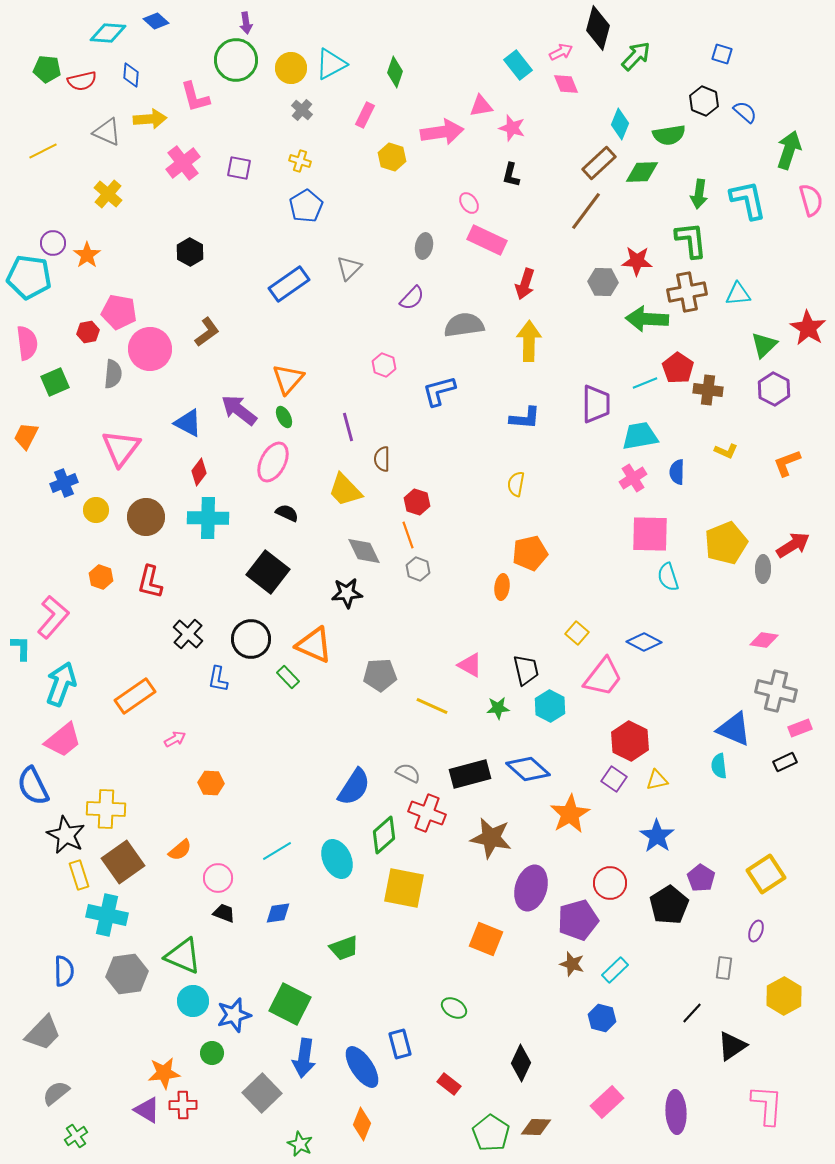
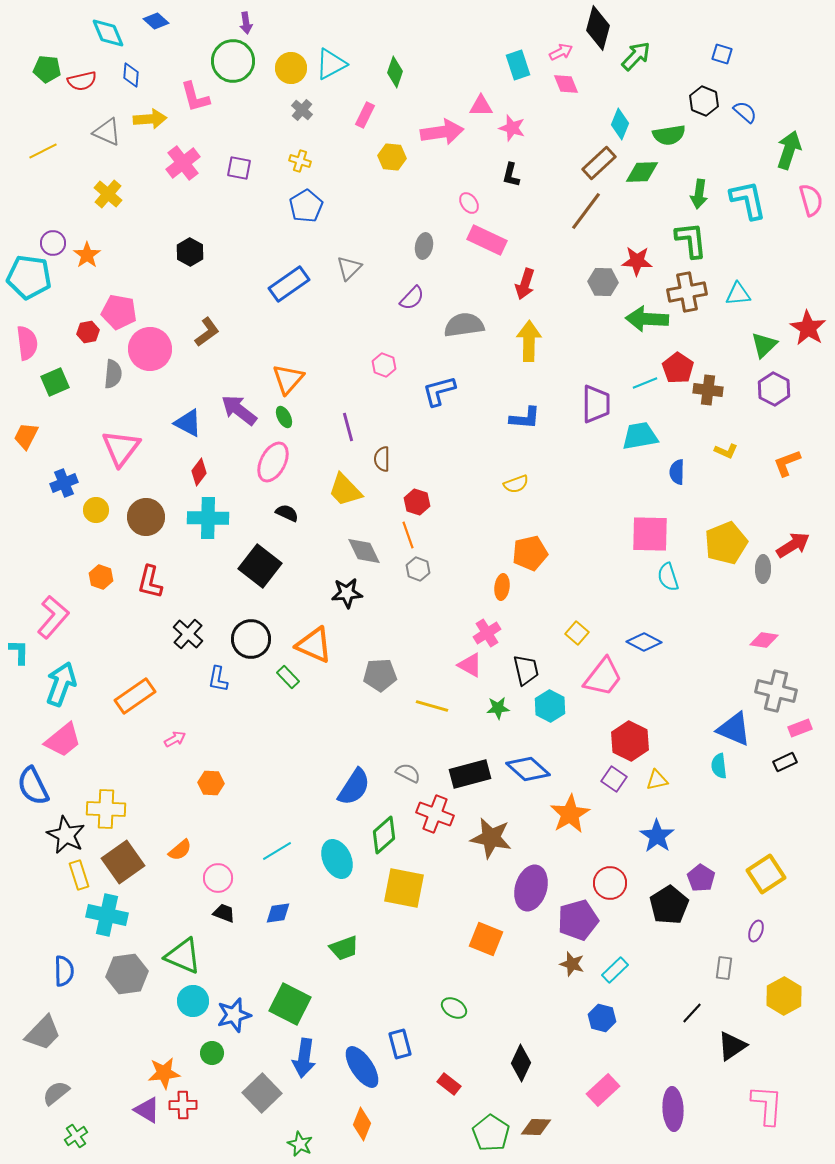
cyan diamond at (108, 33): rotated 63 degrees clockwise
green circle at (236, 60): moved 3 px left, 1 px down
cyan rectangle at (518, 65): rotated 20 degrees clockwise
pink triangle at (481, 106): rotated 10 degrees clockwise
yellow hexagon at (392, 157): rotated 12 degrees counterclockwise
pink cross at (633, 478): moved 146 px left, 155 px down
yellow semicircle at (516, 484): rotated 120 degrees counterclockwise
black square at (268, 572): moved 8 px left, 6 px up
cyan L-shape at (21, 648): moved 2 px left, 4 px down
yellow line at (432, 706): rotated 8 degrees counterclockwise
red cross at (427, 813): moved 8 px right, 1 px down
pink rectangle at (607, 1102): moved 4 px left, 12 px up
purple ellipse at (676, 1112): moved 3 px left, 3 px up
